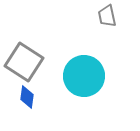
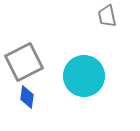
gray square: rotated 30 degrees clockwise
